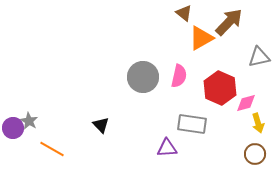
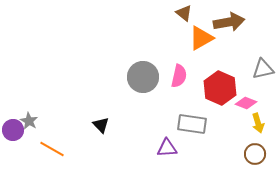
brown arrow: rotated 36 degrees clockwise
gray triangle: moved 4 px right, 12 px down
pink diamond: rotated 35 degrees clockwise
purple circle: moved 2 px down
